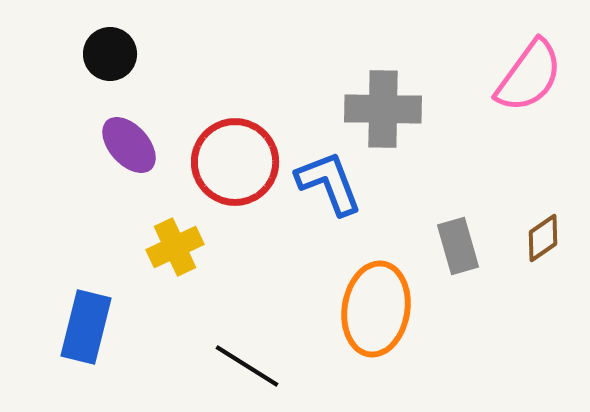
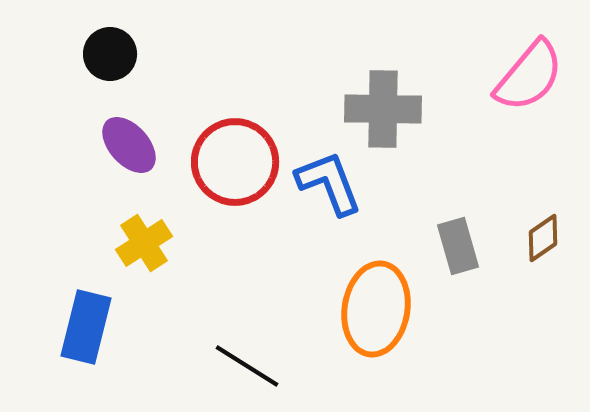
pink semicircle: rotated 4 degrees clockwise
yellow cross: moved 31 px left, 4 px up; rotated 8 degrees counterclockwise
